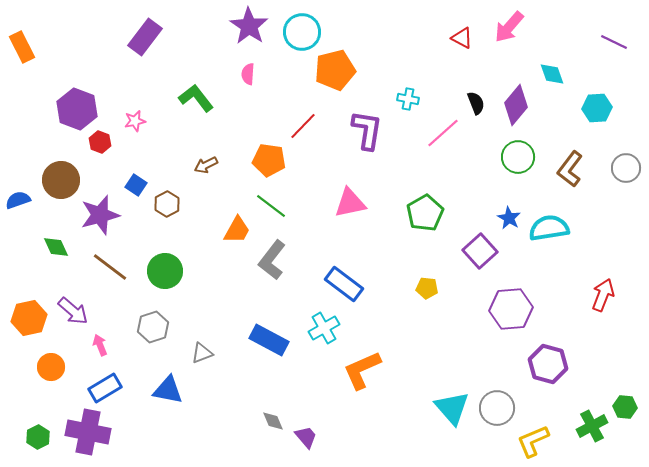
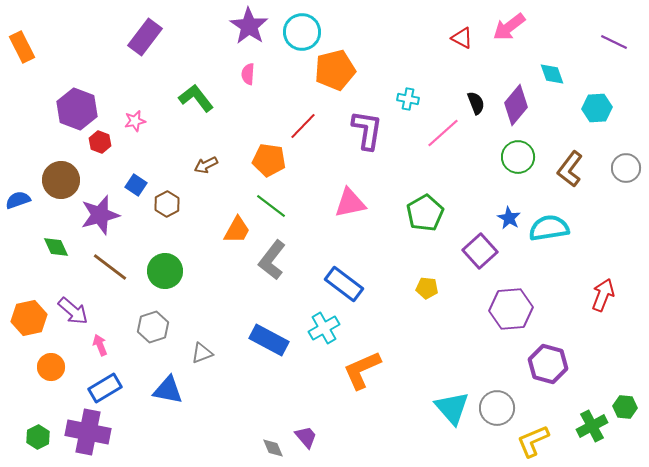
pink arrow at (509, 27): rotated 12 degrees clockwise
gray diamond at (273, 421): moved 27 px down
